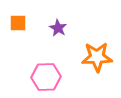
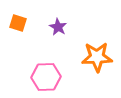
orange square: rotated 18 degrees clockwise
purple star: moved 1 px up
